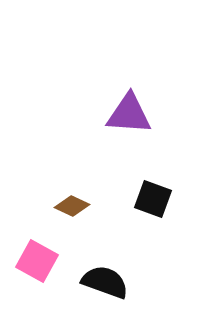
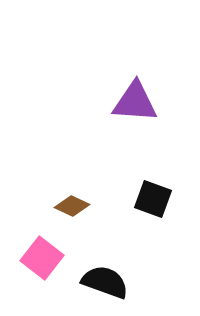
purple triangle: moved 6 px right, 12 px up
pink square: moved 5 px right, 3 px up; rotated 9 degrees clockwise
